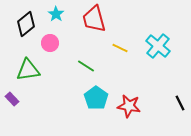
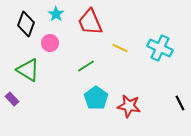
red trapezoid: moved 4 px left, 3 px down; rotated 8 degrees counterclockwise
black diamond: rotated 30 degrees counterclockwise
cyan cross: moved 2 px right, 2 px down; rotated 15 degrees counterclockwise
green line: rotated 66 degrees counterclockwise
green triangle: rotated 40 degrees clockwise
